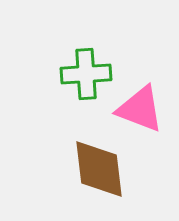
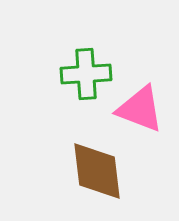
brown diamond: moved 2 px left, 2 px down
